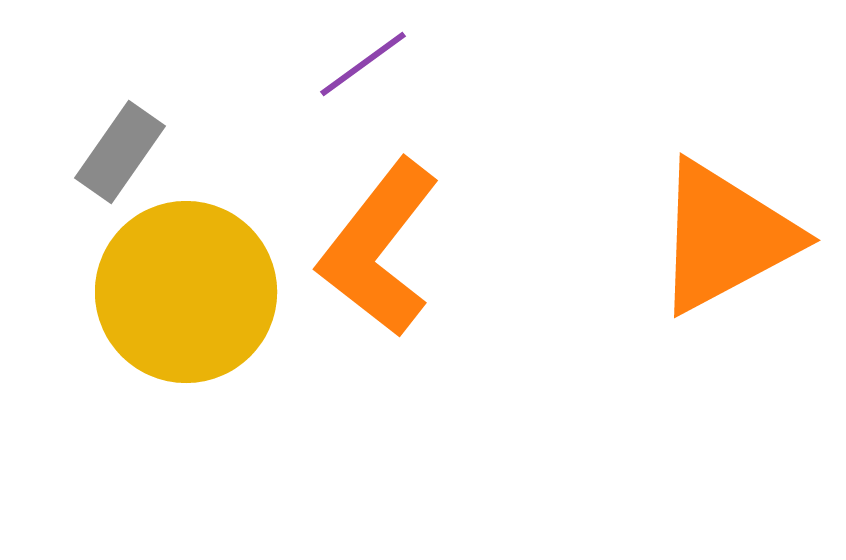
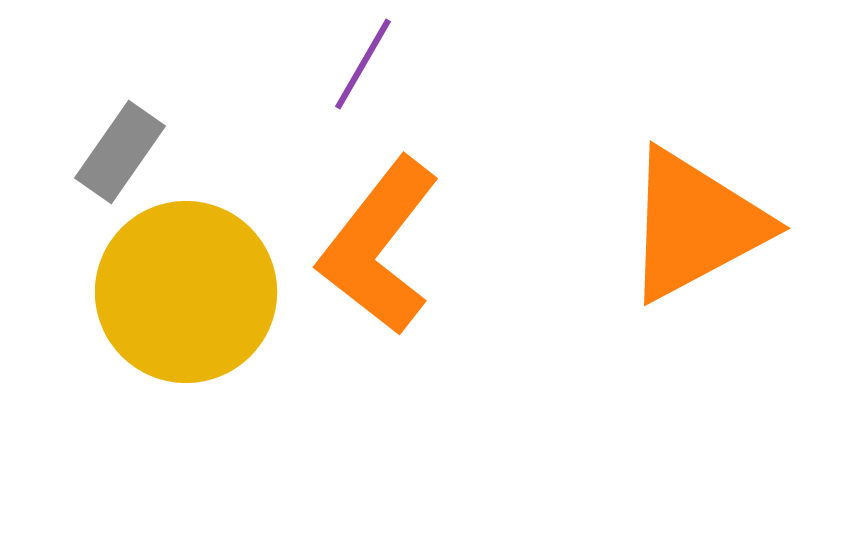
purple line: rotated 24 degrees counterclockwise
orange triangle: moved 30 px left, 12 px up
orange L-shape: moved 2 px up
